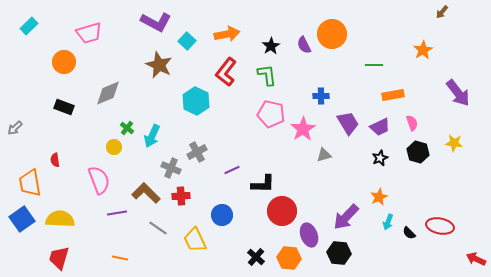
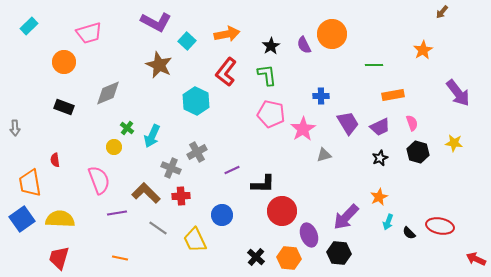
gray arrow at (15, 128): rotated 49 degrees counterclockwise
